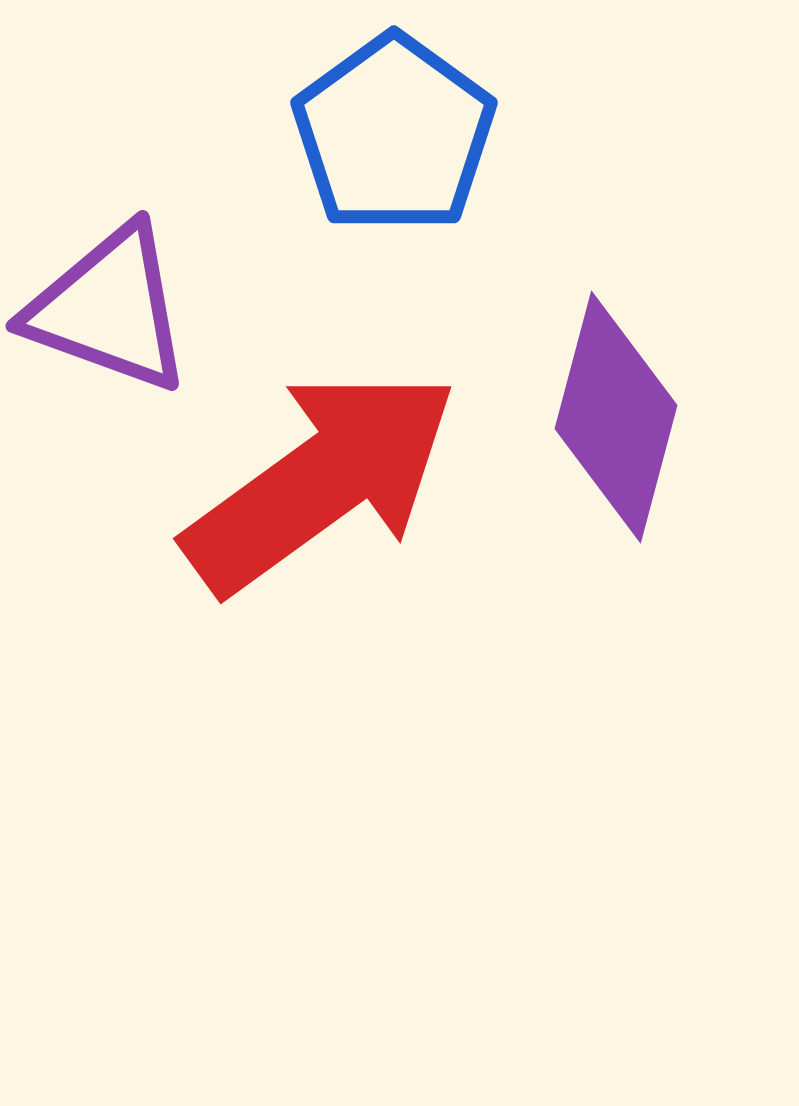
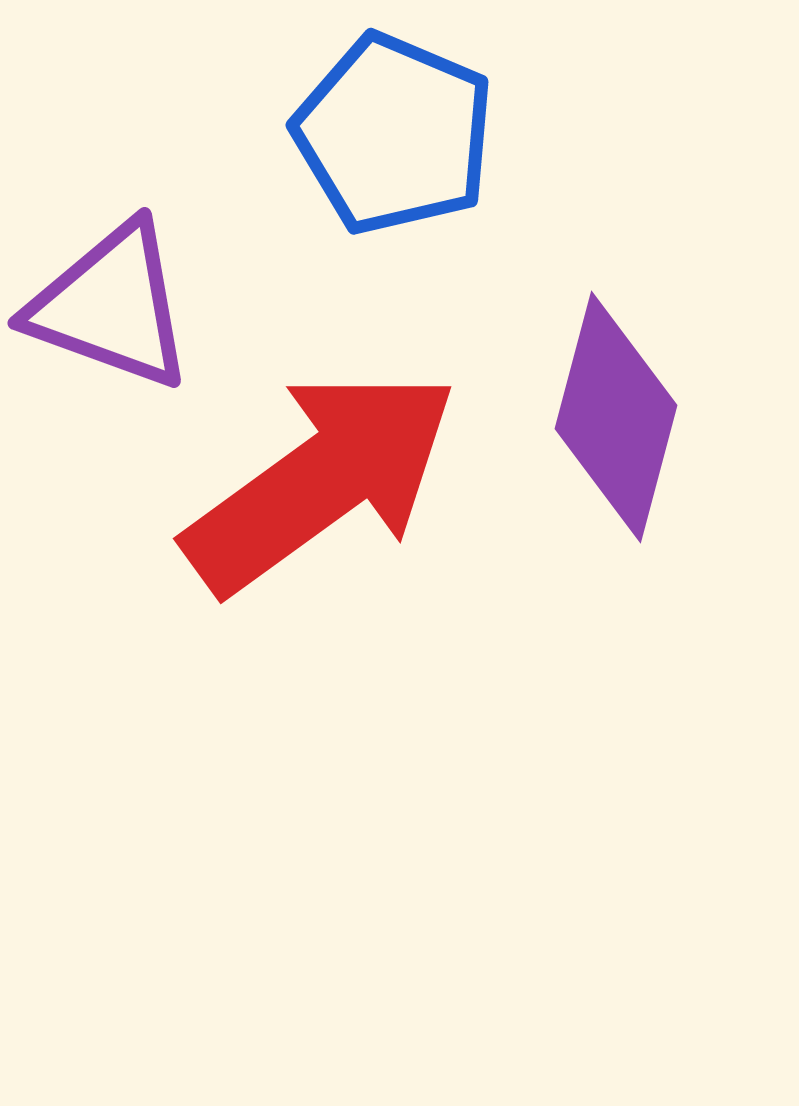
blue pentagon: rotated 13 degrees counterclockwise
purple triangle: moved 2 px right, 3 px up
